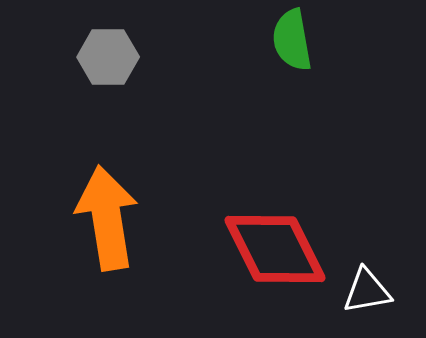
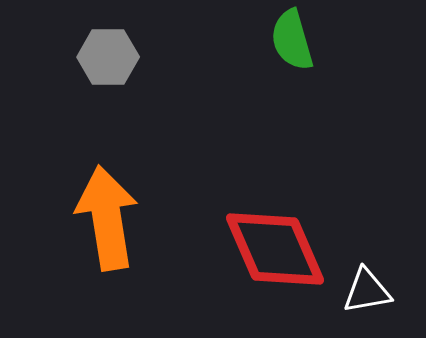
green semicircle: rotated 6 degrees counterclockwise
red diamond: rotated 3 degrees clockwise
